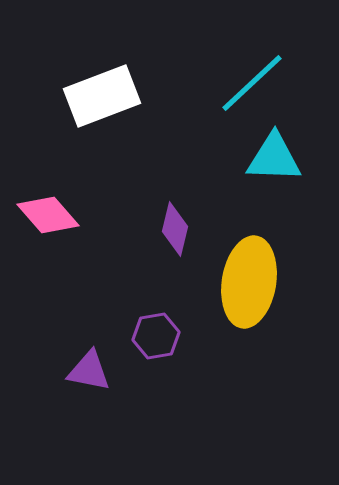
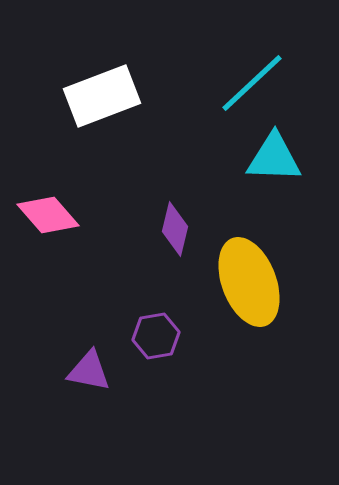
yellow ellipse: rotated 30 degrees counterclockwise
